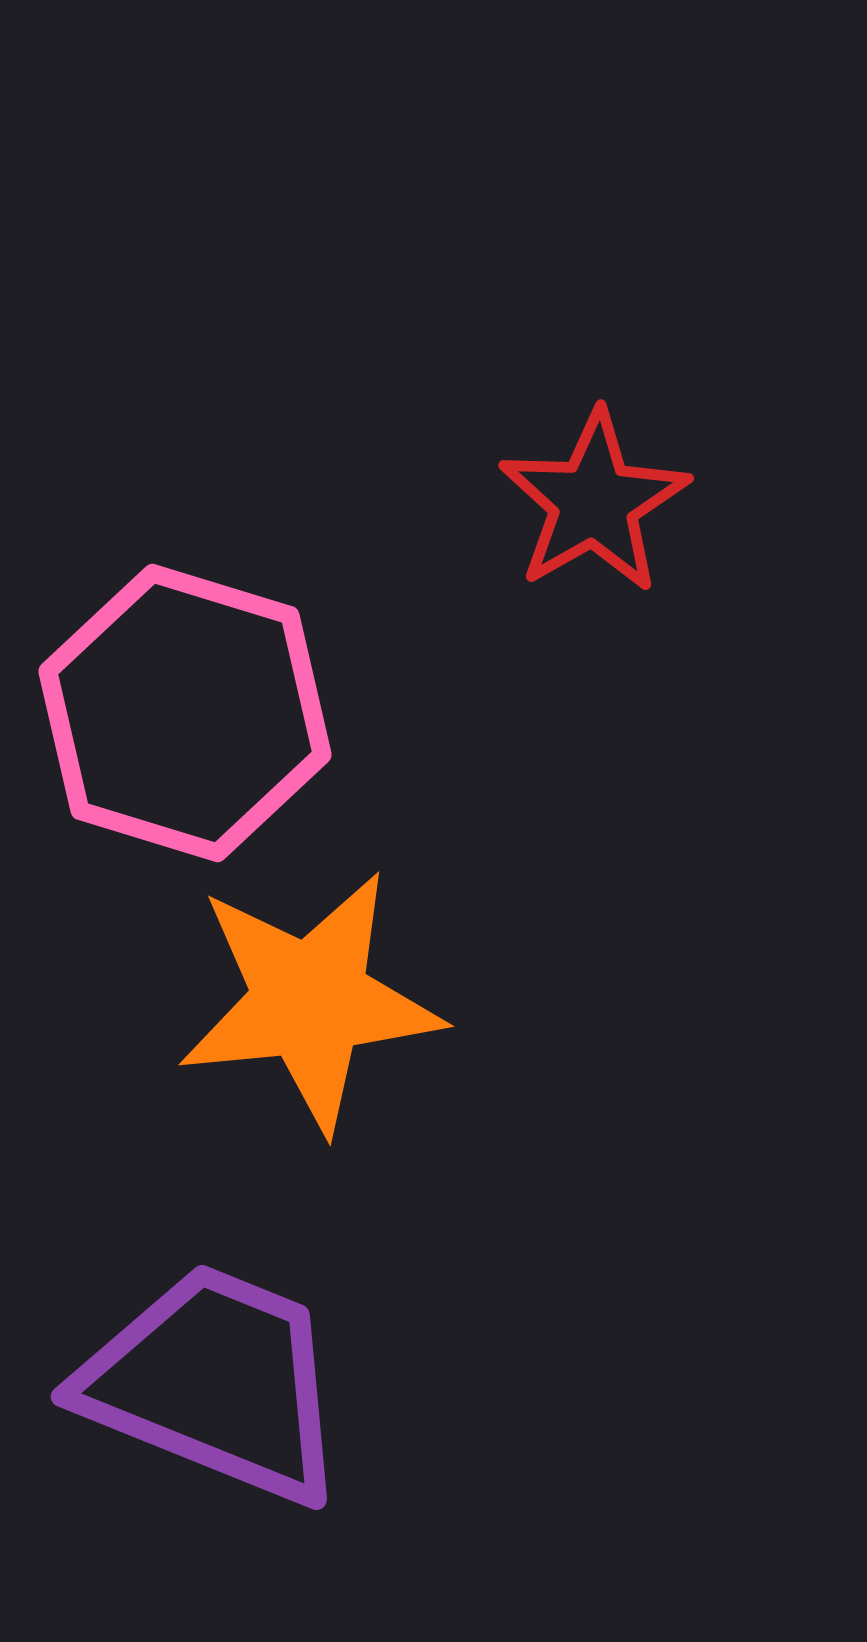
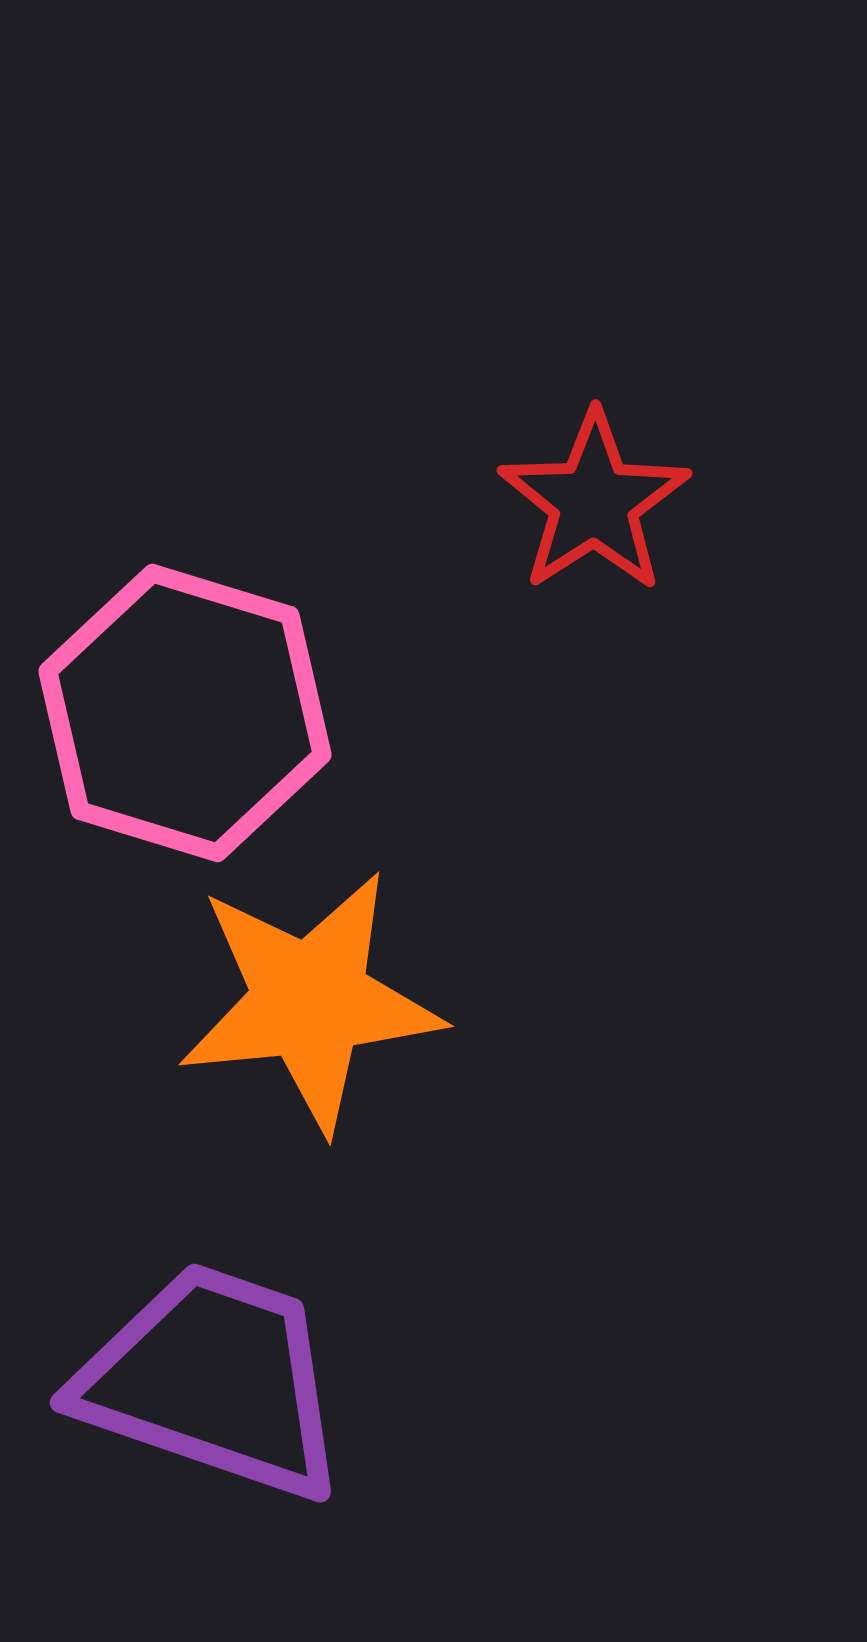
red star: rotated 3 degrees counterclockwise
purple trapezoid: moved 2 px left, 2 px up; rotated 3 degrees counterclockwise
